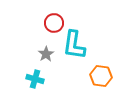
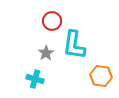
red circle: moved 2 px left, 2 px up
gray star: moved 1 px up
